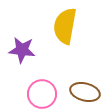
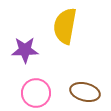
purple star: moved 3 px right; rotated 8 degrees counterclockwise
pink circle: moved 6 px left, 1 px up
